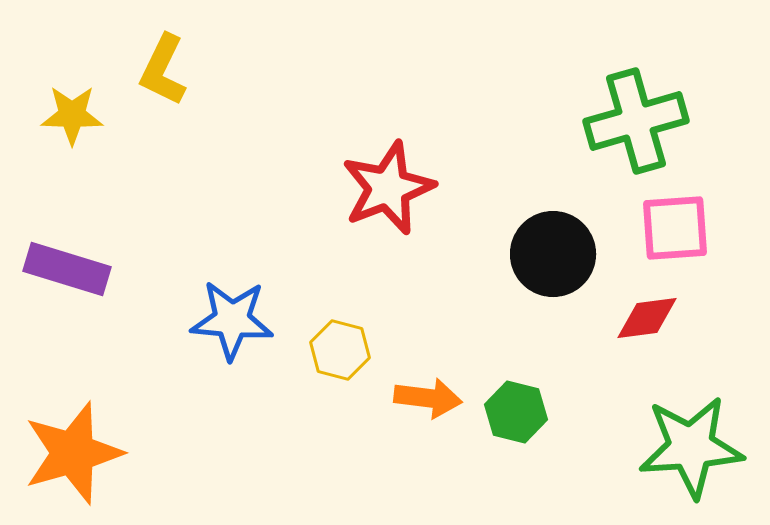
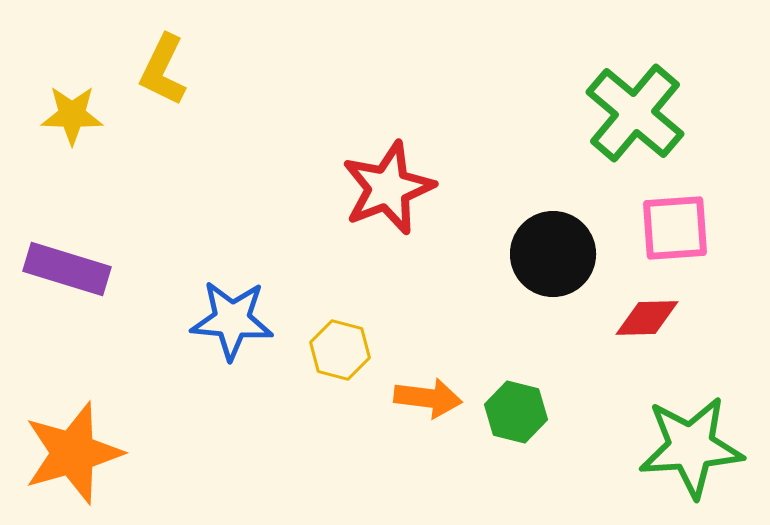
green cross: moved 1 px left, 8 px up; rotated 34 degrees counterclockwise
red diamond: rotated 6 degrees clockwise
